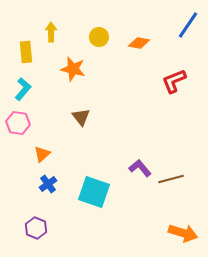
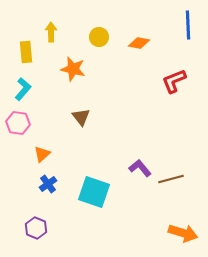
blue line: rotated 36 degrees counterclockwise
